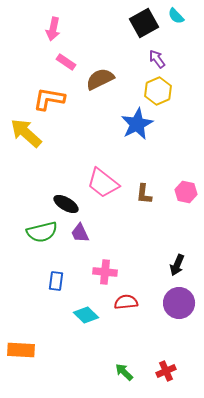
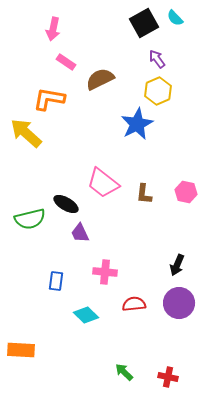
cyan semicircle: moved 1 px left, 2 px down
green semicircle: moved 12 px left, 13 px up
red semicircle: moved 8 px right, 2 px down
red cross: moved 2 px right, 6 px down; rotated 36 degrees clockwise
